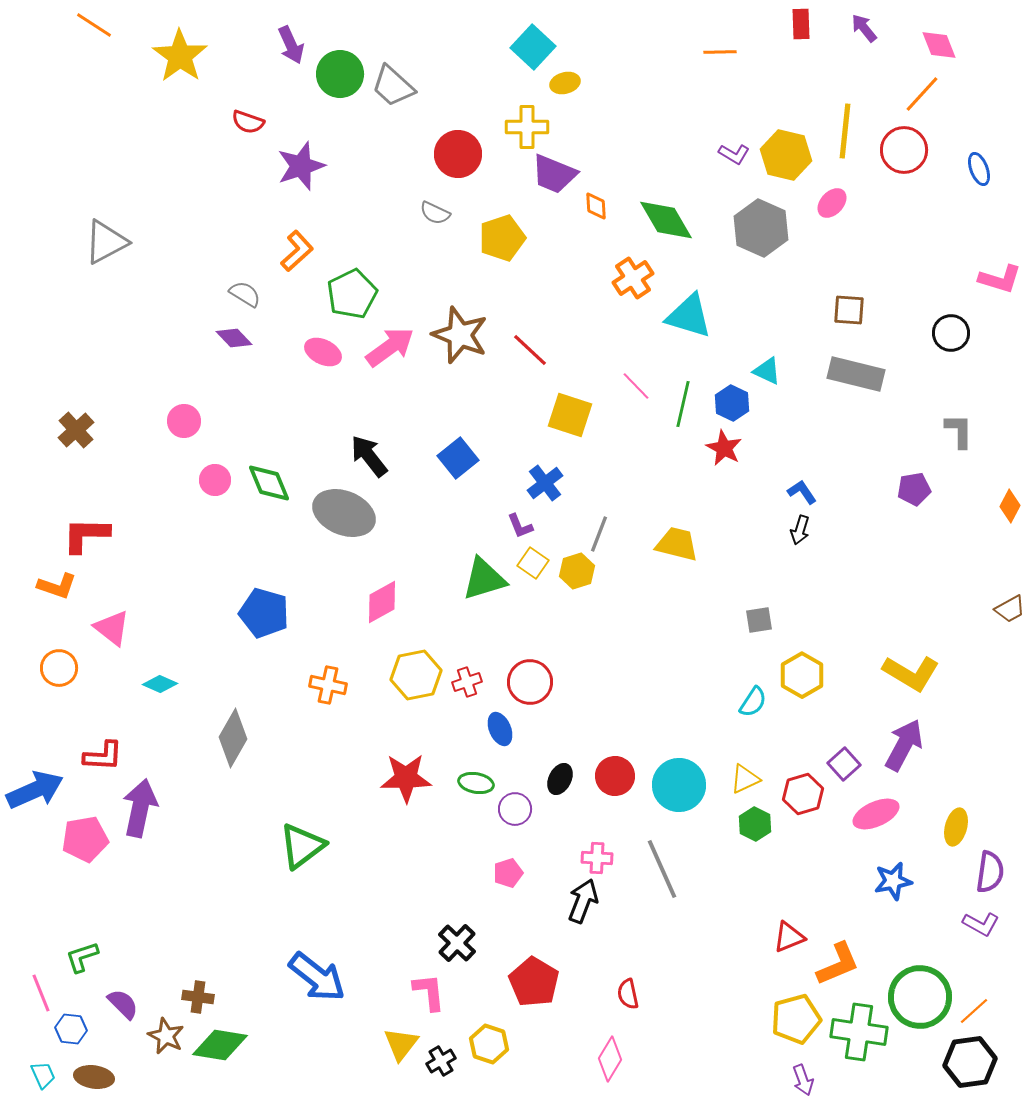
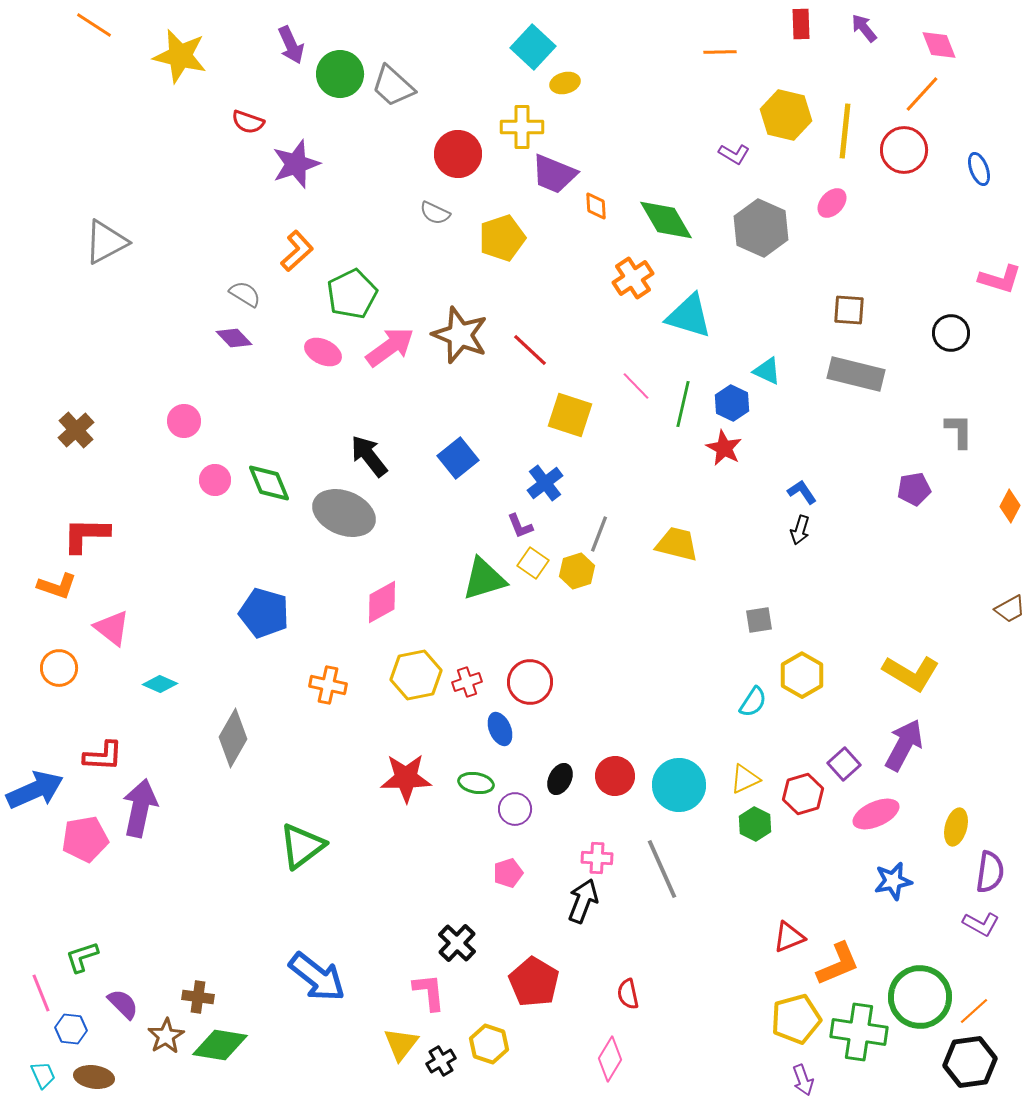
yellow star at (180, 56): rotated 22 degrees counterclockwise
yellow cross at (527, 127): moved 5 px left
yellow hexagon at (786, 155): moved 40 px up
purple star at (301, 166): moved 5 px left, 2 px up
brown star at (166, 1036): rotated 15 degrees clockwise
